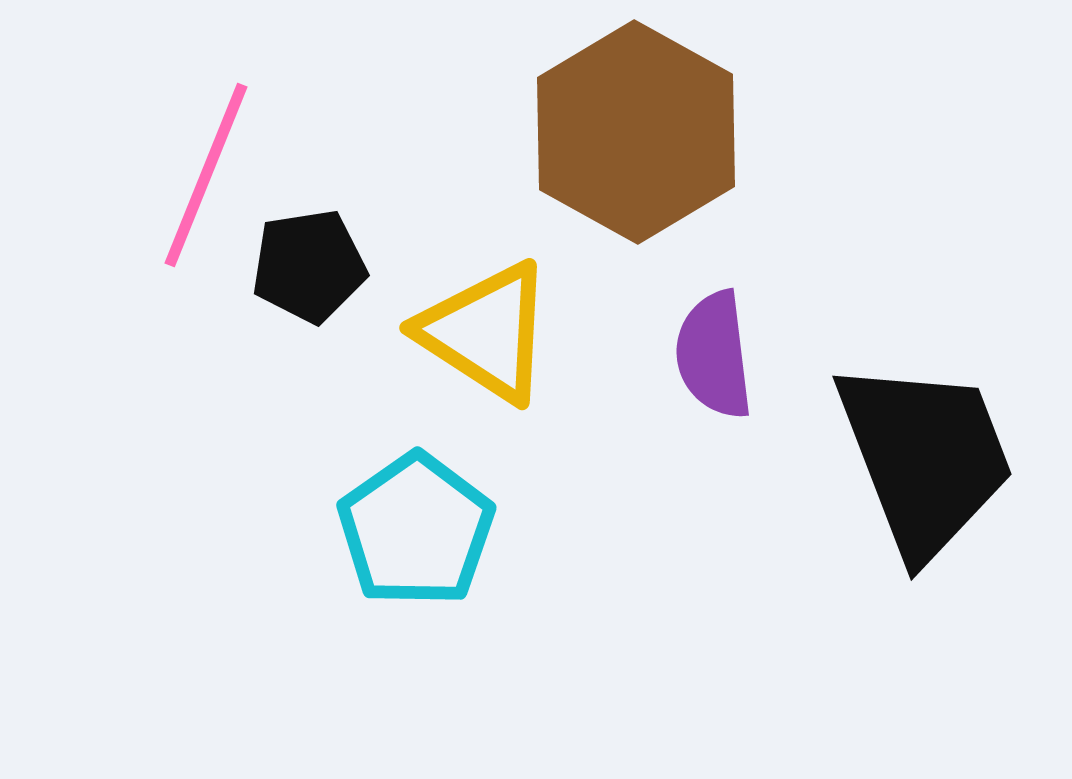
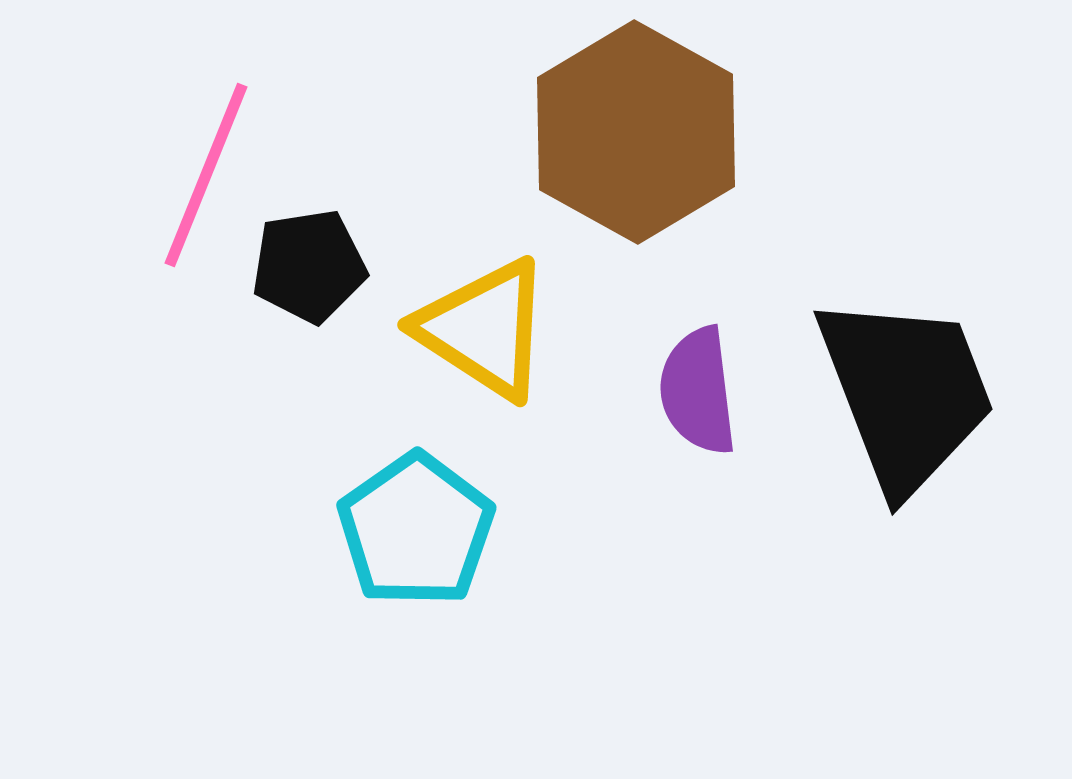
yellow triangle: moved 2 px left, 3 px up
purple semicircle: moved 16 px left, 36 px down
black trapezoid: moved 19 px left, 65 px up
